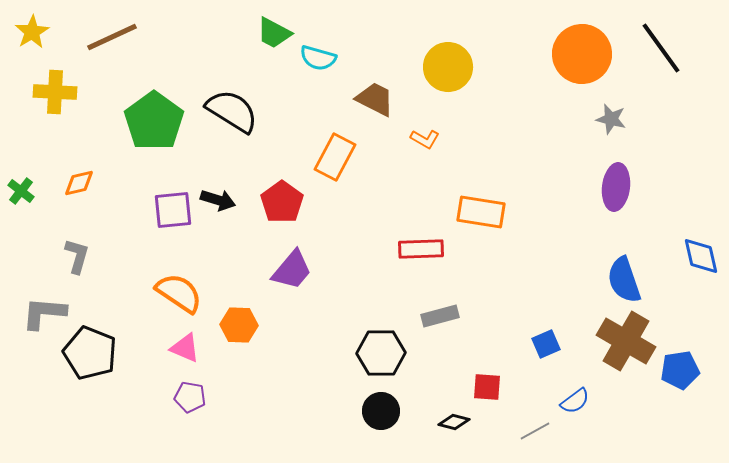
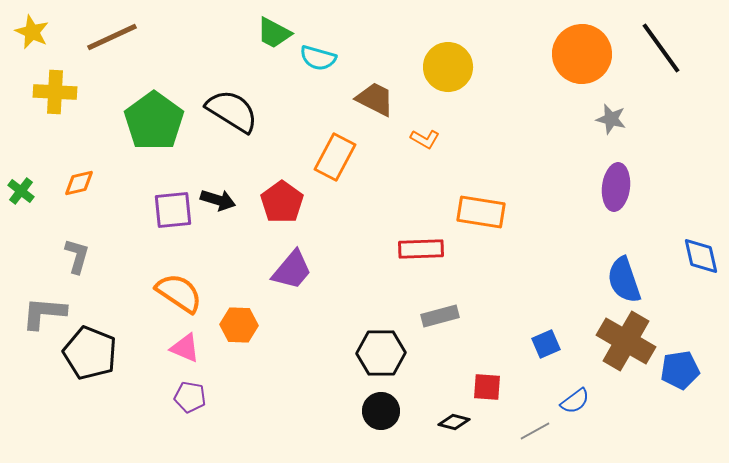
yellow star at (32, 32): rotated 16 degrees counterclockwise
